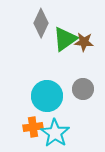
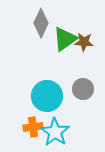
cyan star: moved 1 px up
